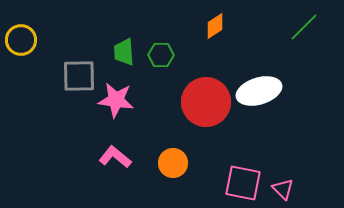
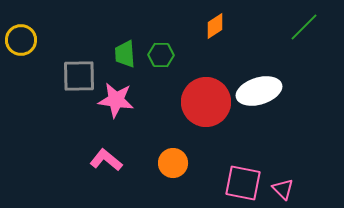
green trapezoid: moved 1 px right, 2 px down
pink L-shape: moved 9 px left, 3 px down
